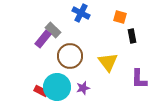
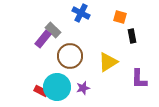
yellow triangle: rotated 35 degrees clockwise
